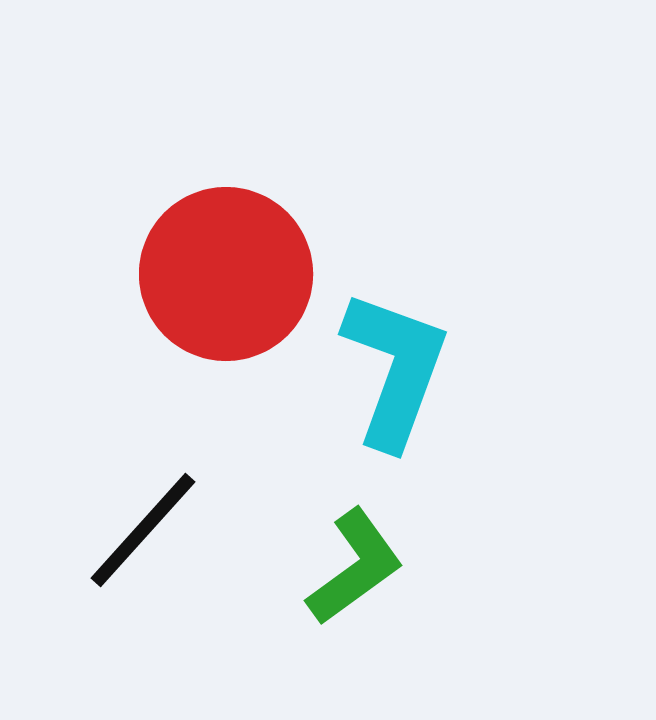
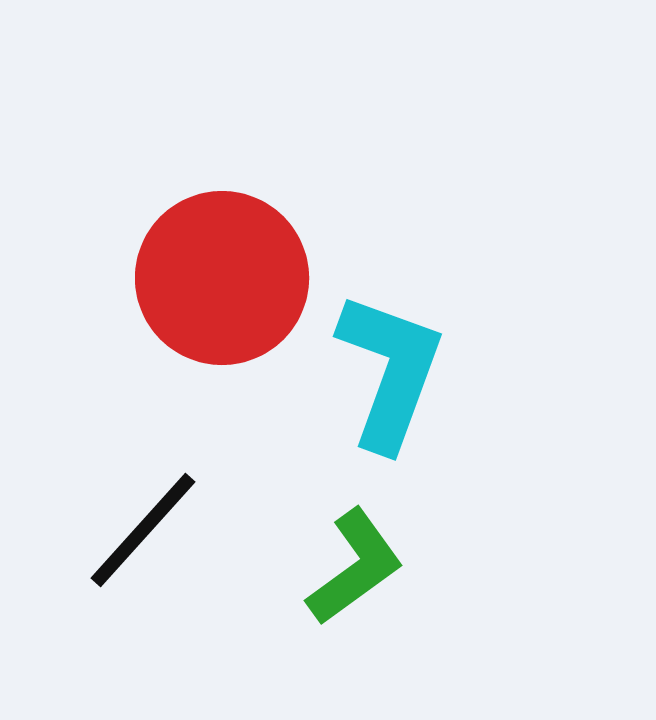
red circle: moved 4 px left, 4 px down
cyan L-shape: moved 5 px left, 2 px down
